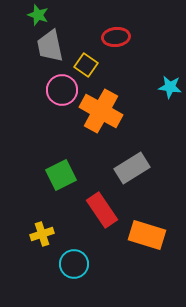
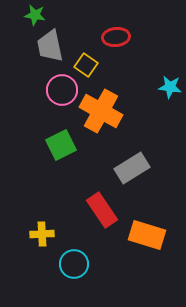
green star: moved 3 px left; rotated 10 degrees counterclockwise
green square: moved 30 px up
yellow cross: rotated 15 degrees clockwise
